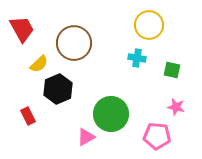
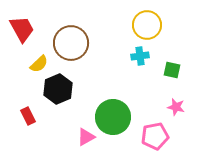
yellow circle: moved 2 px left
brown circle: moved 3 px left
cyan cross: moved 3 px right, 2 px up; rotated 18 degrees counterclockwise
green circle: moved 2 px right, 3 px down
pink pentagon: moved 2 px left; rotated 16 degrees counterclockwise
